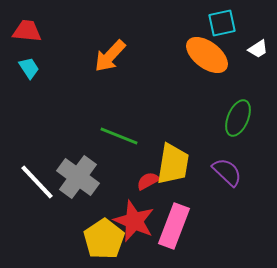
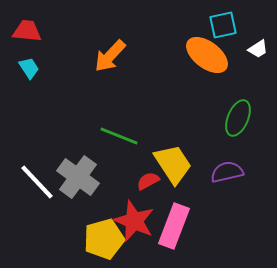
cyan square: moved 1 px right, 2 px down
yellow trapezoid: rotated 42 degrees counterclockwise
purple semicircle: rotated 56 degrees counterclockwise
yellow pentagon: rotated 18 degrees clockwise
